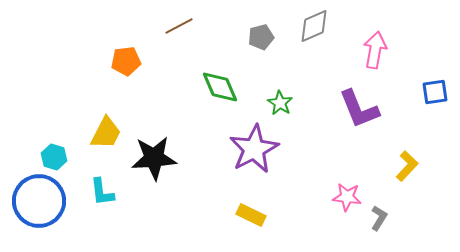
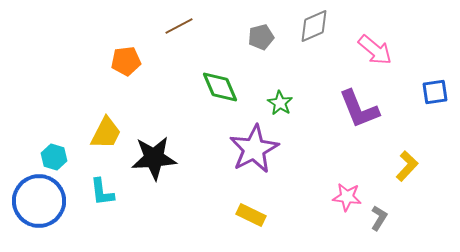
pink arrow: rotated 120 degrees clockwise
